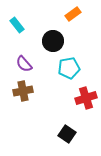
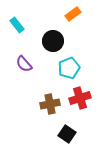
cyan pentagon: rotated 10 degrees counterclockwise
brown cross: moved 27 px right, 13 px down
red cross: moved 6 px left
